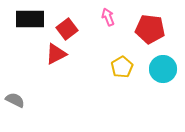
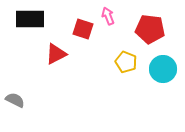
pink arrow: moved 1 px up
red square: moved 16 px right; rotated 35 degrees counterclockwise
yellow pentagon: moved 4 px right, 5 px up; rotated 20 degrees counterclockwise
